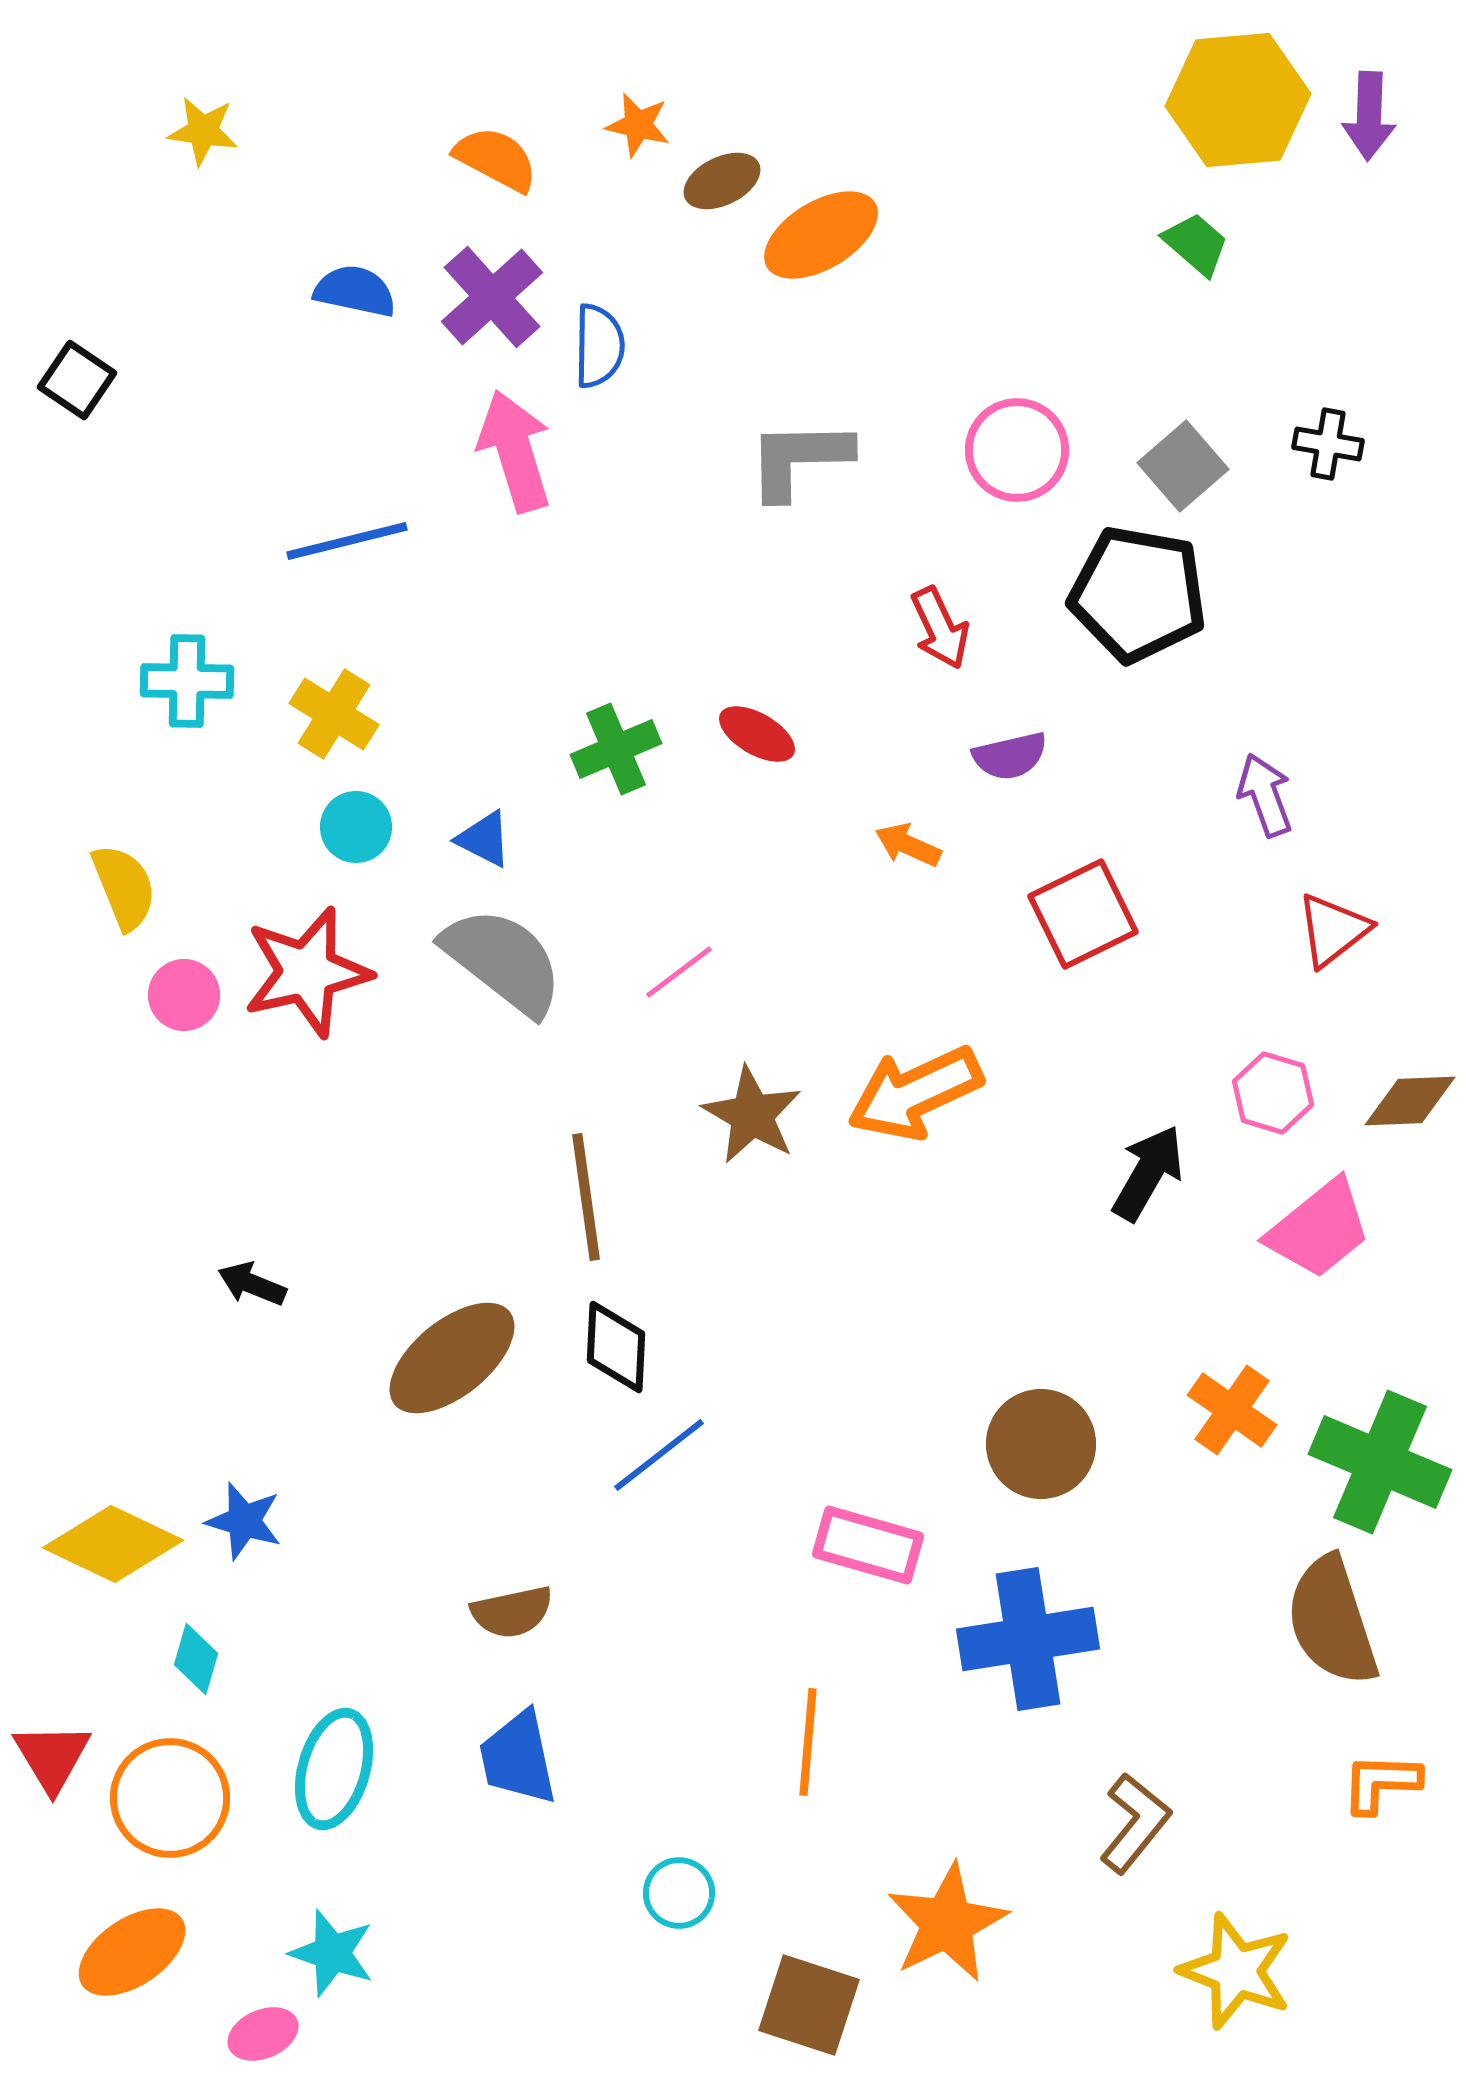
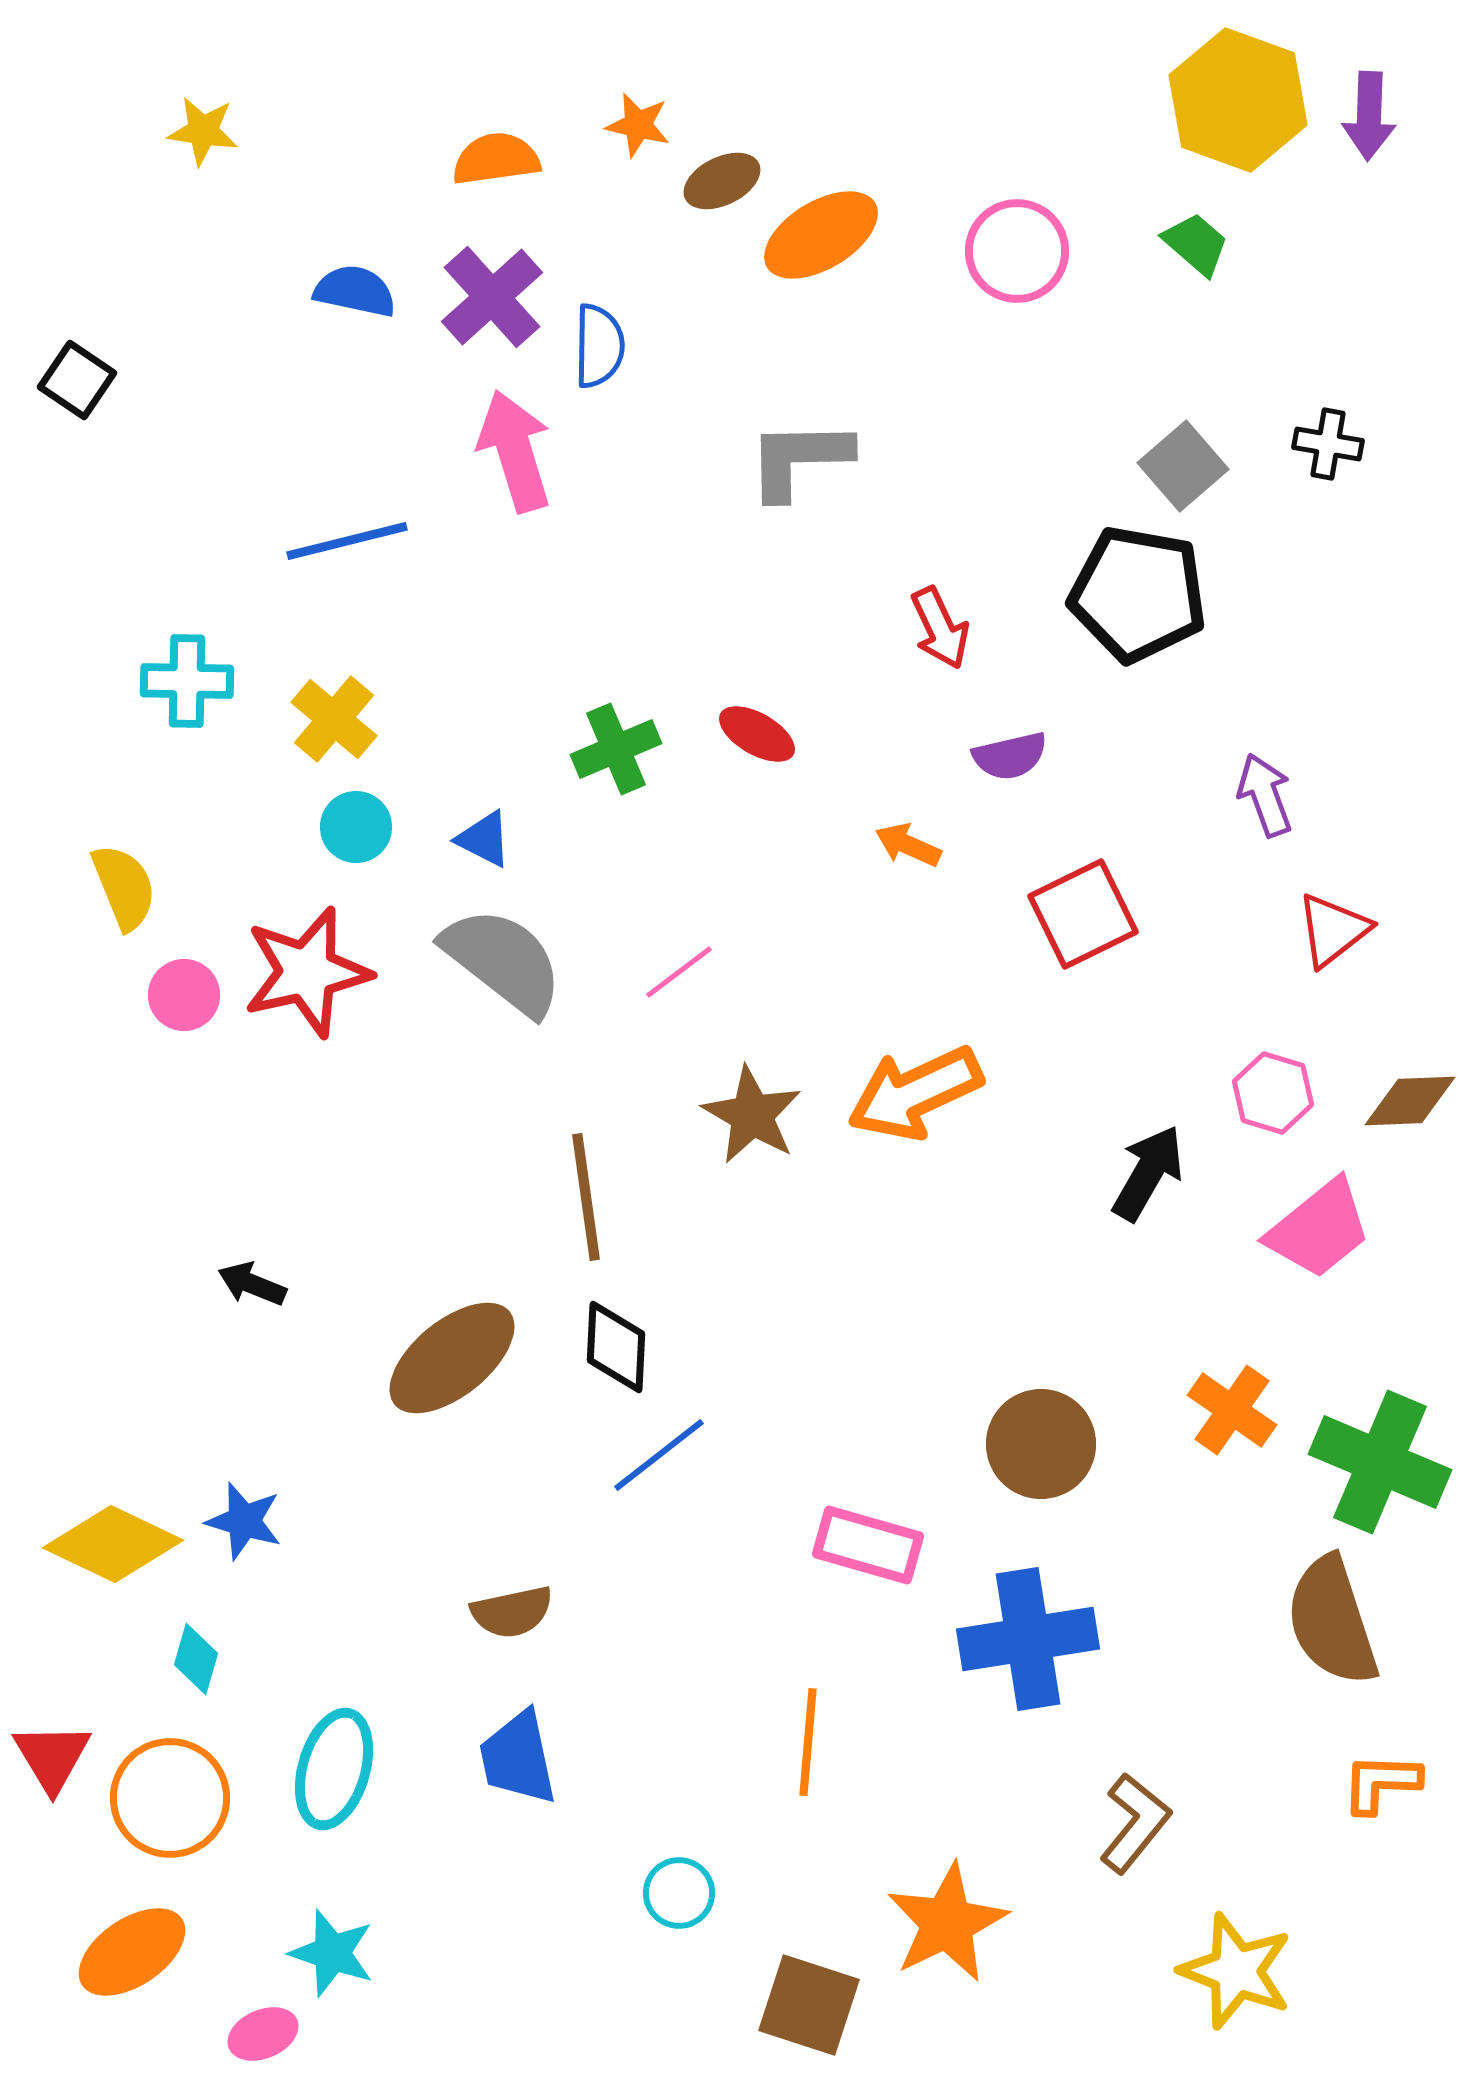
yellow hexagon at (1238, 100): rotated 25 degrees clockwise
orange semicircle at (496, 159): rotated 36 degrees counterclockwise
pink circle at (1017, 450): moved 199 px up
yellow cross at (334, 714): moved 5 px down; rotated 8 degrees clockwise
